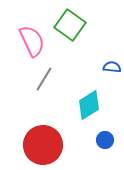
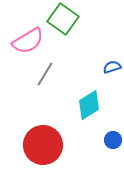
green square: moved 7 px left, 6 px up
pink semicircle: moved 4 px left; rotated 84 degrees clockwise
blue semicircle: rotated 24 degrees counterclockwise
gray line: moved 1 px right, 5 px up
blue circle: moved 8 px right
